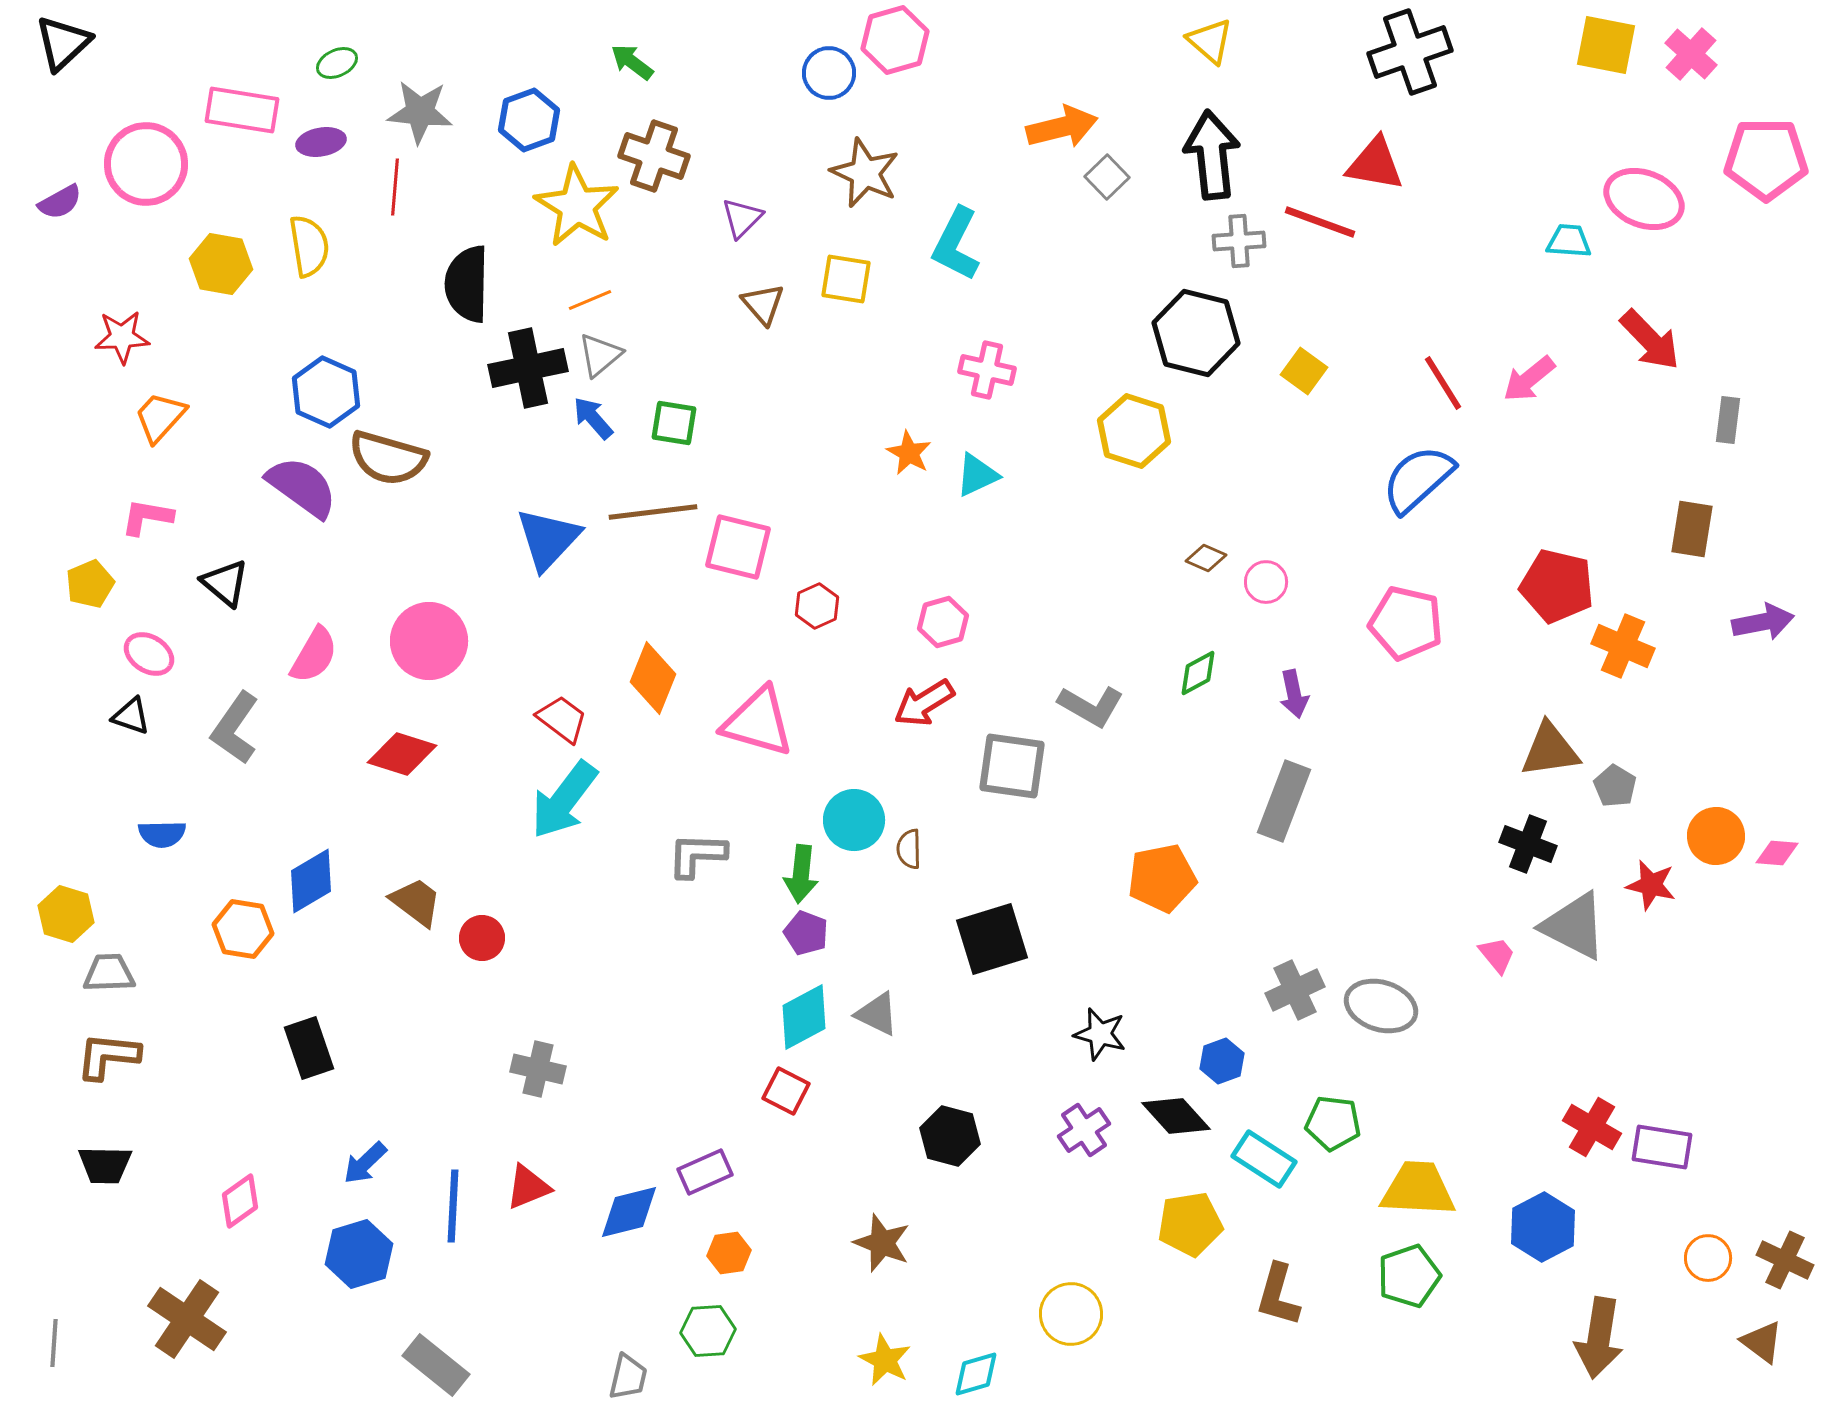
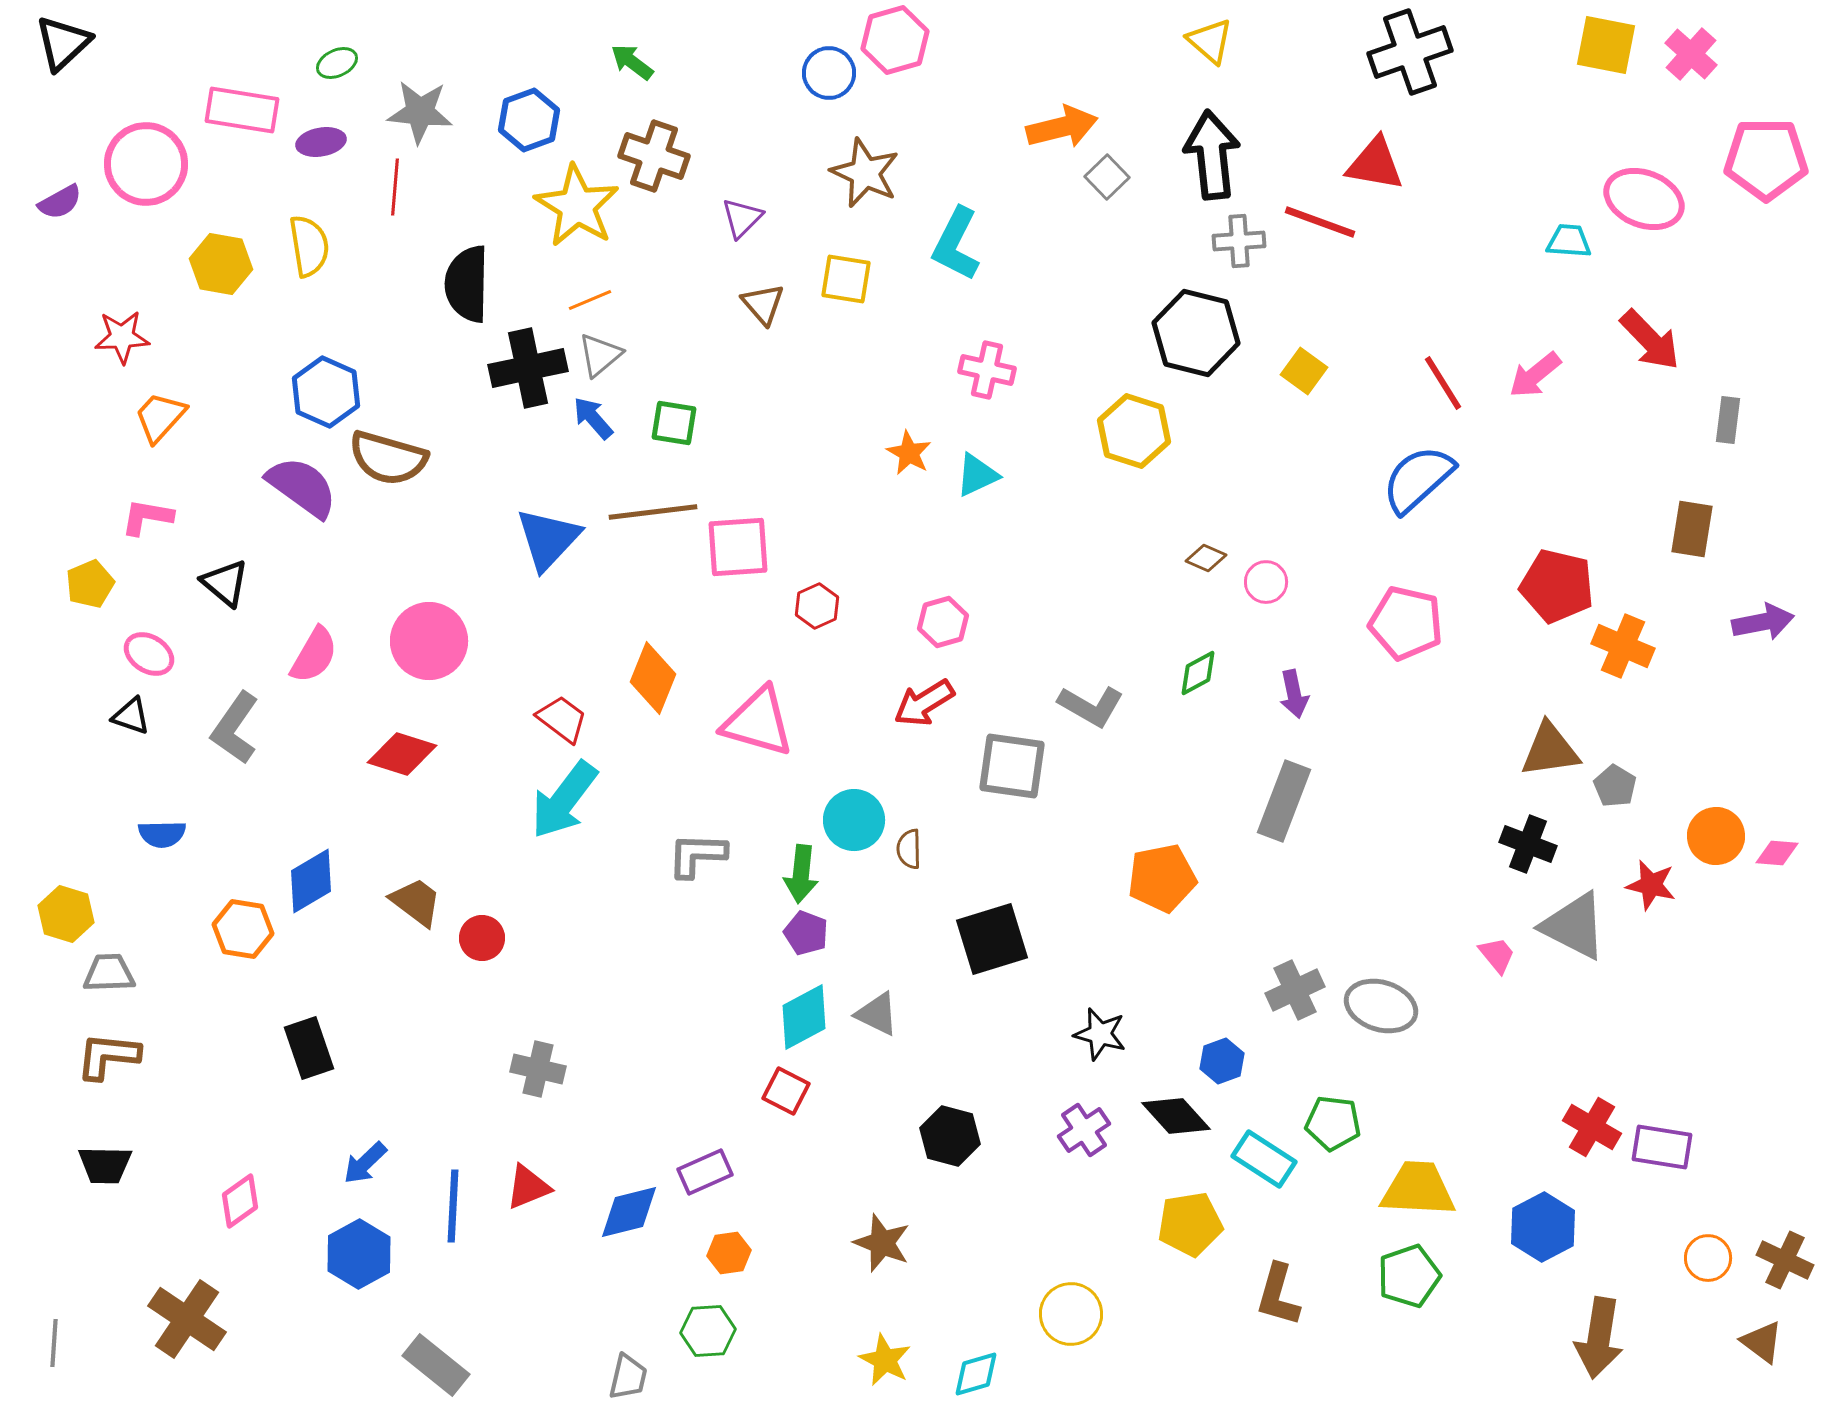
pink arrow at (1529, 379): moved 6 px right, 4 px up
pink square at (738, 547): rotated 18 degrees counterclockwise
blue hexagon at (359, 1254): rotated 12 degrees counterclockwise
